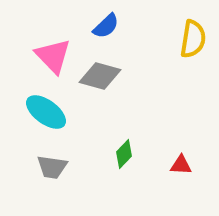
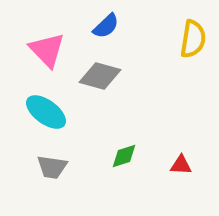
pink triangle: moved 6 px left, 6 px up
green diamond: moved 2 px down; rotated 28 degrees clockwise
